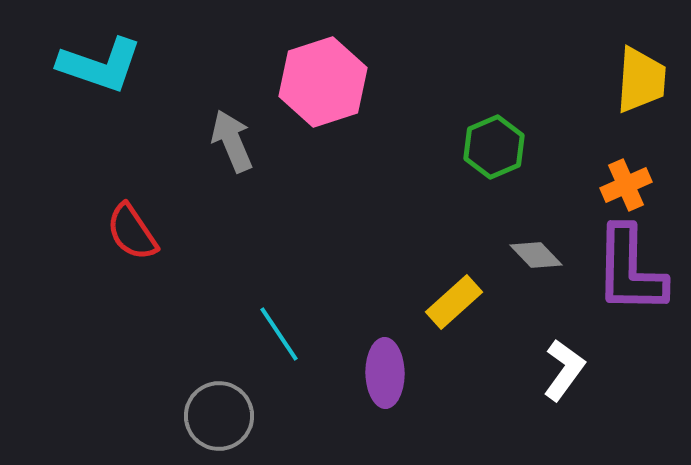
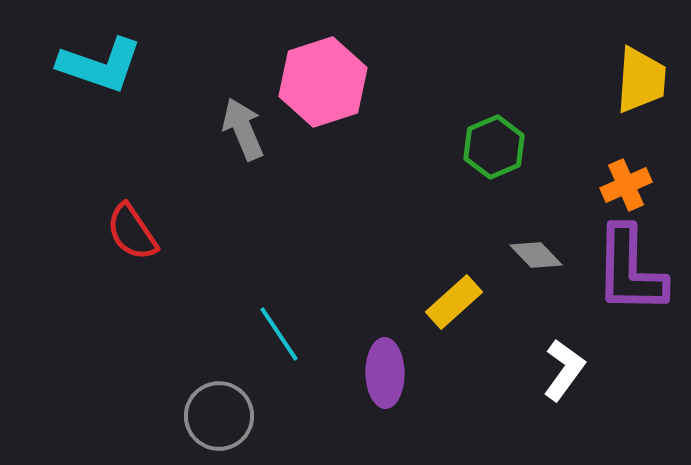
gray arrow: moved 11 px right, 12 px up
